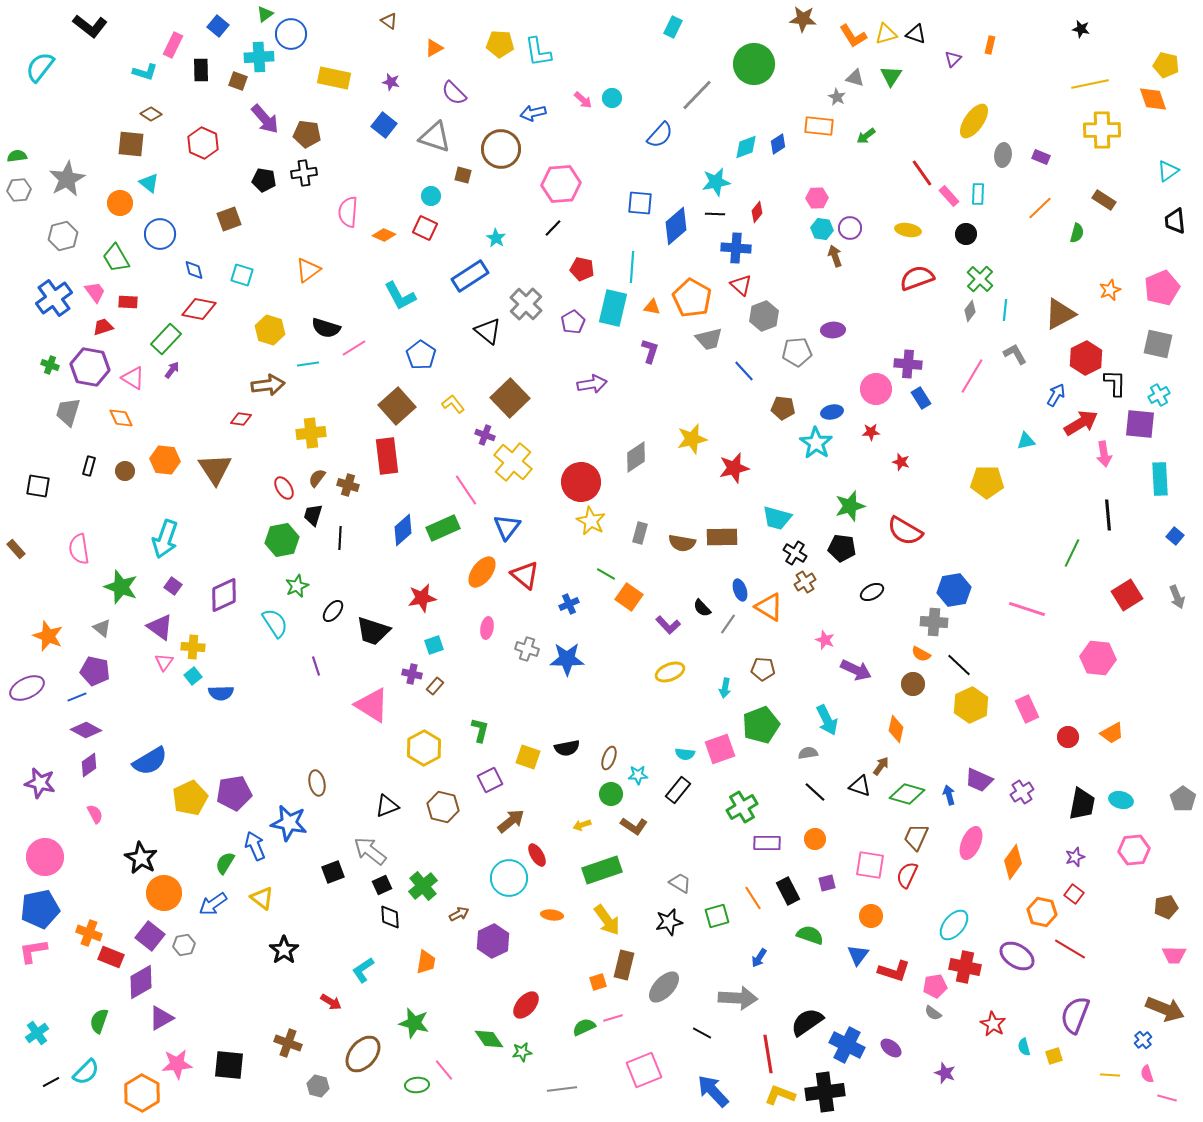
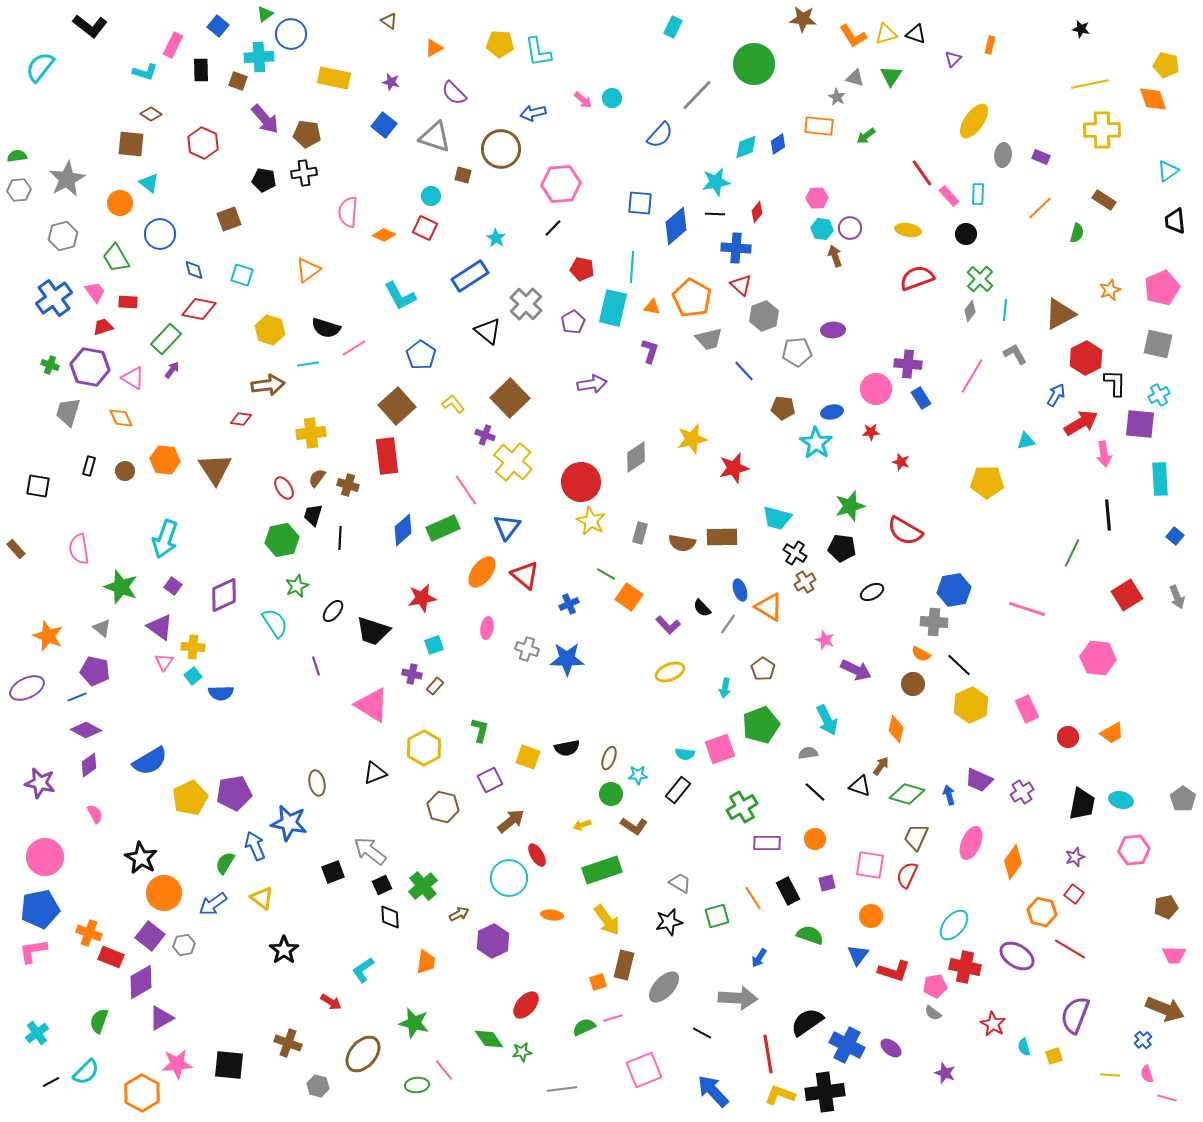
brown pentagon at (763, 669): rotated 30 degrees clockwise
black triangle at (387, 806): moved 12 px left, 33 px up
